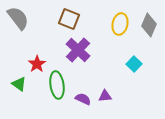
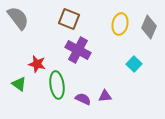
gray diamond: moved 2 px down
purple cross: rotated 15 degrees counterclockwise
red star: rotated 24 degrees counterclockwise
